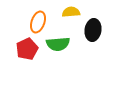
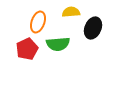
black ellipse: moved 2 px up; rotated 15 degrees clockwise
